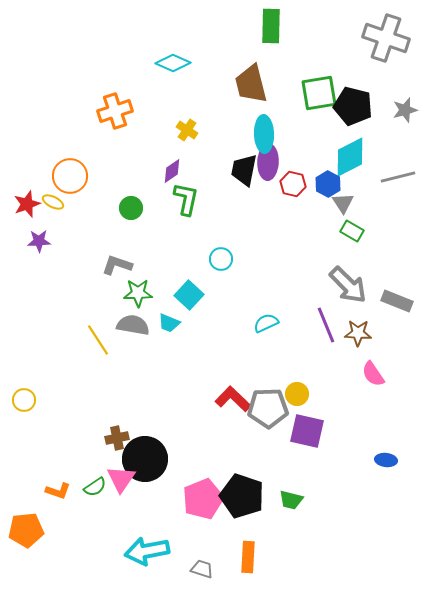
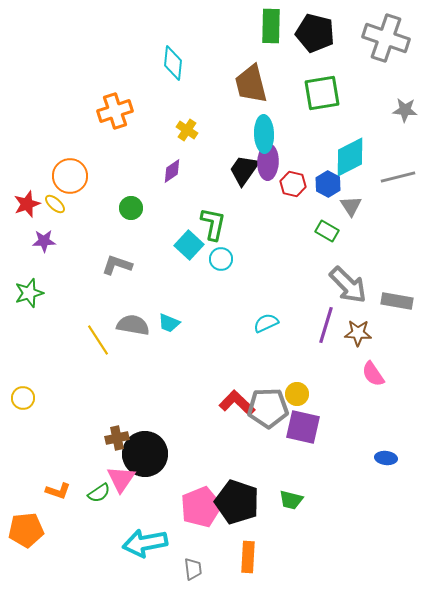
cyan diamond at (173, 63): rotated 72 degrees clockwise
green square at (319, 93): moved 3 px right
black pentagon at (353, 106): moved 38 px left, 73 px up
gray star at (405, 110): rotated 20 degrees clockwise
black trapezoid at (244, 170): rotated 24 degrees clockwise
green L-shape at (186, 199): moved 27 px right, 25 px down
yellow ellipse at (53, 202): moved 2 px right, 2 px down; rotated 15 degrees clockwise
gray triangle at (343, 203): moved 8 px right, 3 px down
green rectangle at (352, 231): moved 25 px left
purple star at (39, 241): moved 5 px right
green star at (138, 293): moved 109 px left; rotated 16 degrees counterclockwise
cyan square at (189, 295): moved 50 px up
gray rectangle at (397, 301): rotated 12 degrees counterclockwise
purple line at (326, 325): rotated 39 degrees clockwise
red L-shape at (233, 399): moved 4 px right, 4 px down
yellow circle at (24, 400): moved 1 px left, 2 px up
purple square at (307, 431): moved 4 px left, 4 px up
black circle at (145, 459): moved 5 px up
blue ellipse at (386, 460): moved 2 px up
green semicircle at (95, 487): moved 4 px right, 6 px down
black pentagon at (242, 496): moved 5 px left, 6 px down
pink pentagon at (203, 499): moved 2 px left, 8 px down
cyan arrow at (147, 551): moved 2 px left, 8 px up
gray trapezoid at (202, 569): moved 9 px left; rotated 65 degrees clockwise
